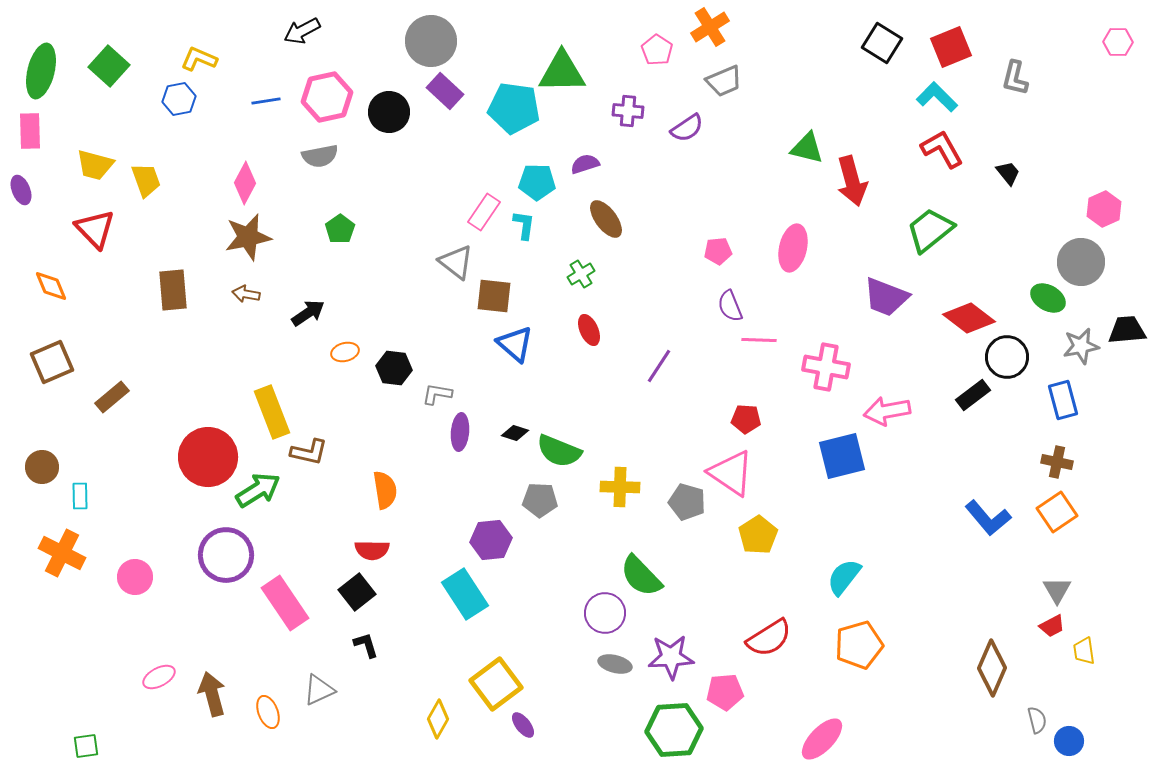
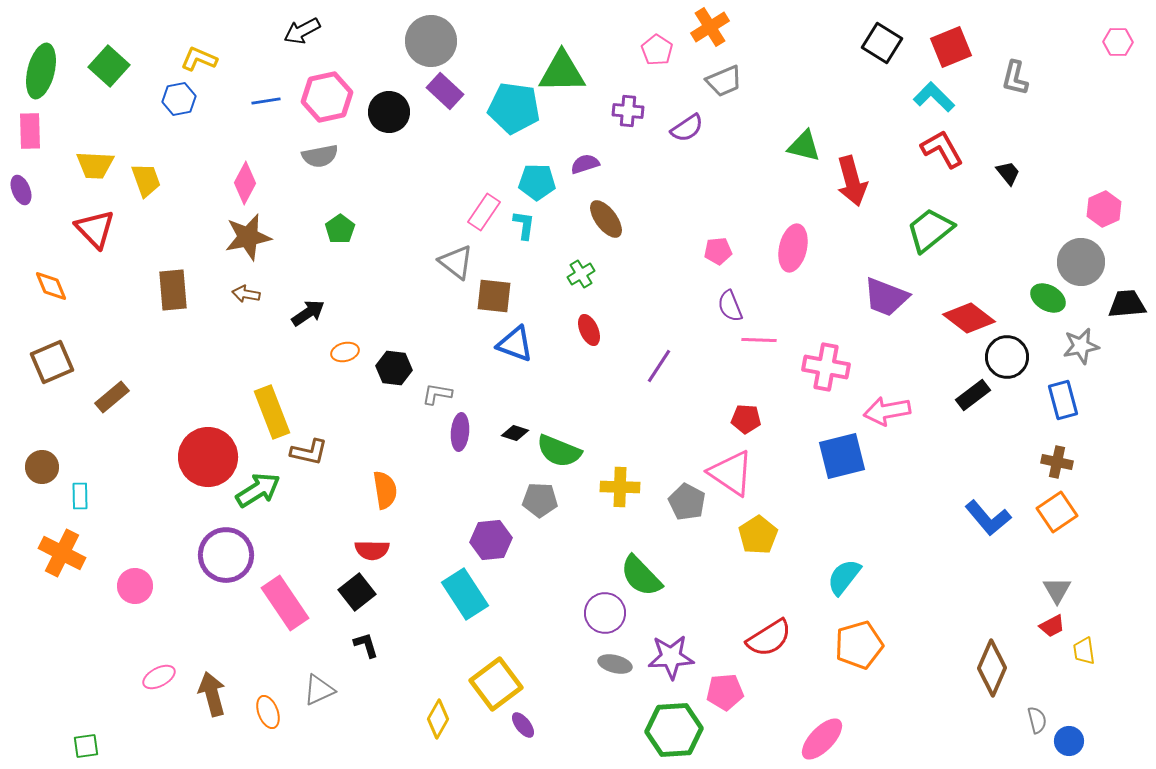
cyan L-shape at (937, 97): moved 3 px left
green triangle at (807, 148): moved 3 px left, 2 px up
yellow trapezoid at (95, 165): rotated 12 degrees counterclockwise
black trapezoid at (1127, 330): moved 26 px up
blue triangle at (515, 344): rotated 21 degrees counterclockwise
gray pentagon at (687, 502): rotated 12 degrees clockwise
pink circle at (135, 577): moved 9 px down
